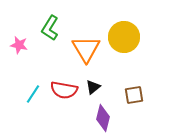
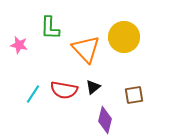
green L-shape: rotated 30 degrees counterclockwise
orange triangle: rotated 12 degrees counterclockwise
purple diamond: moved 2 px right, 2 px down
